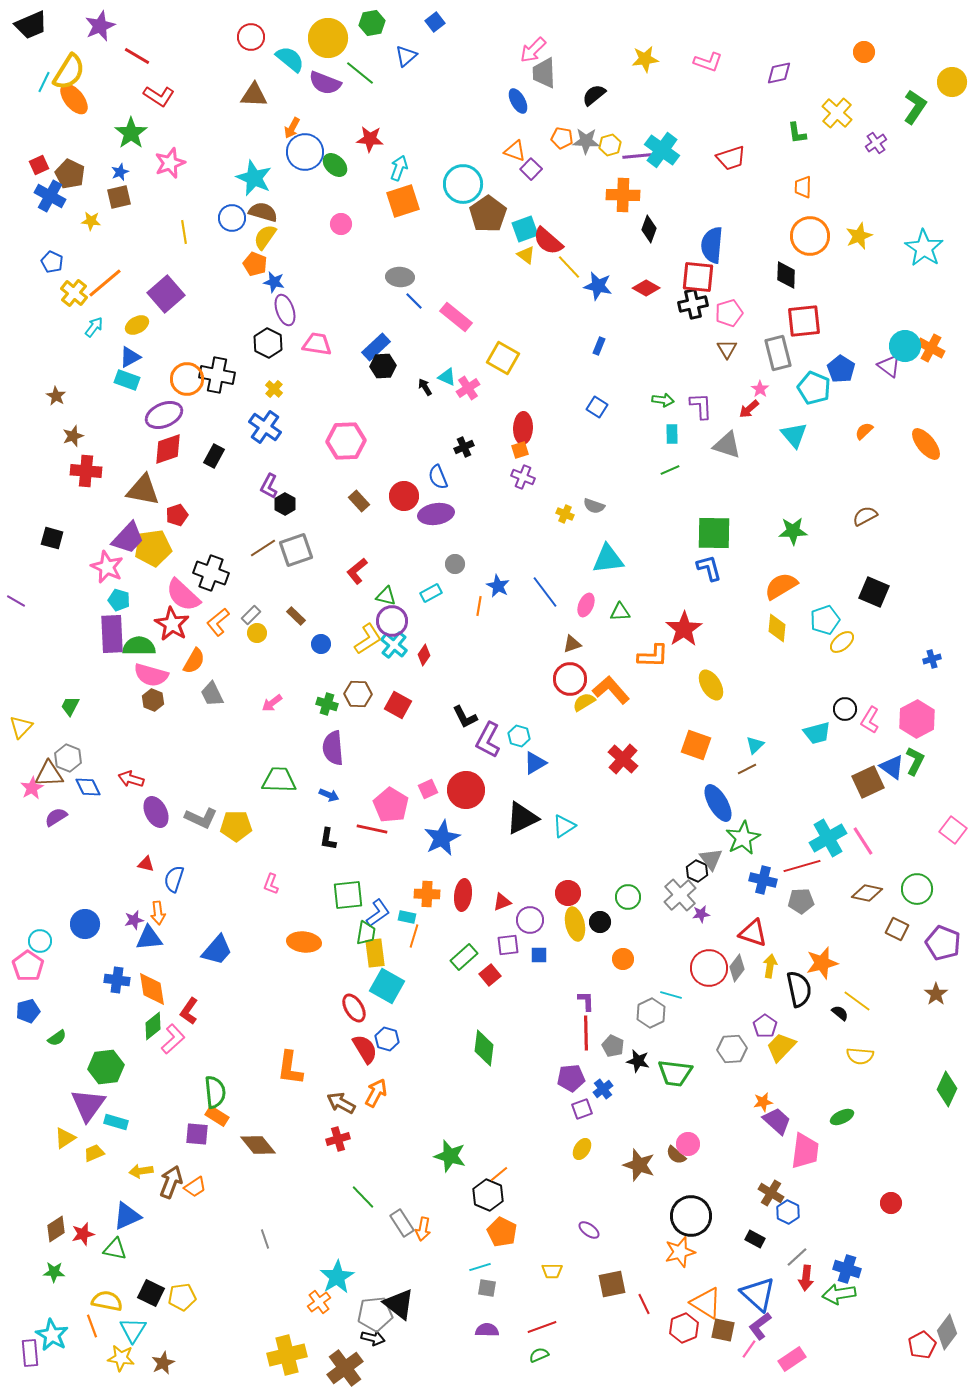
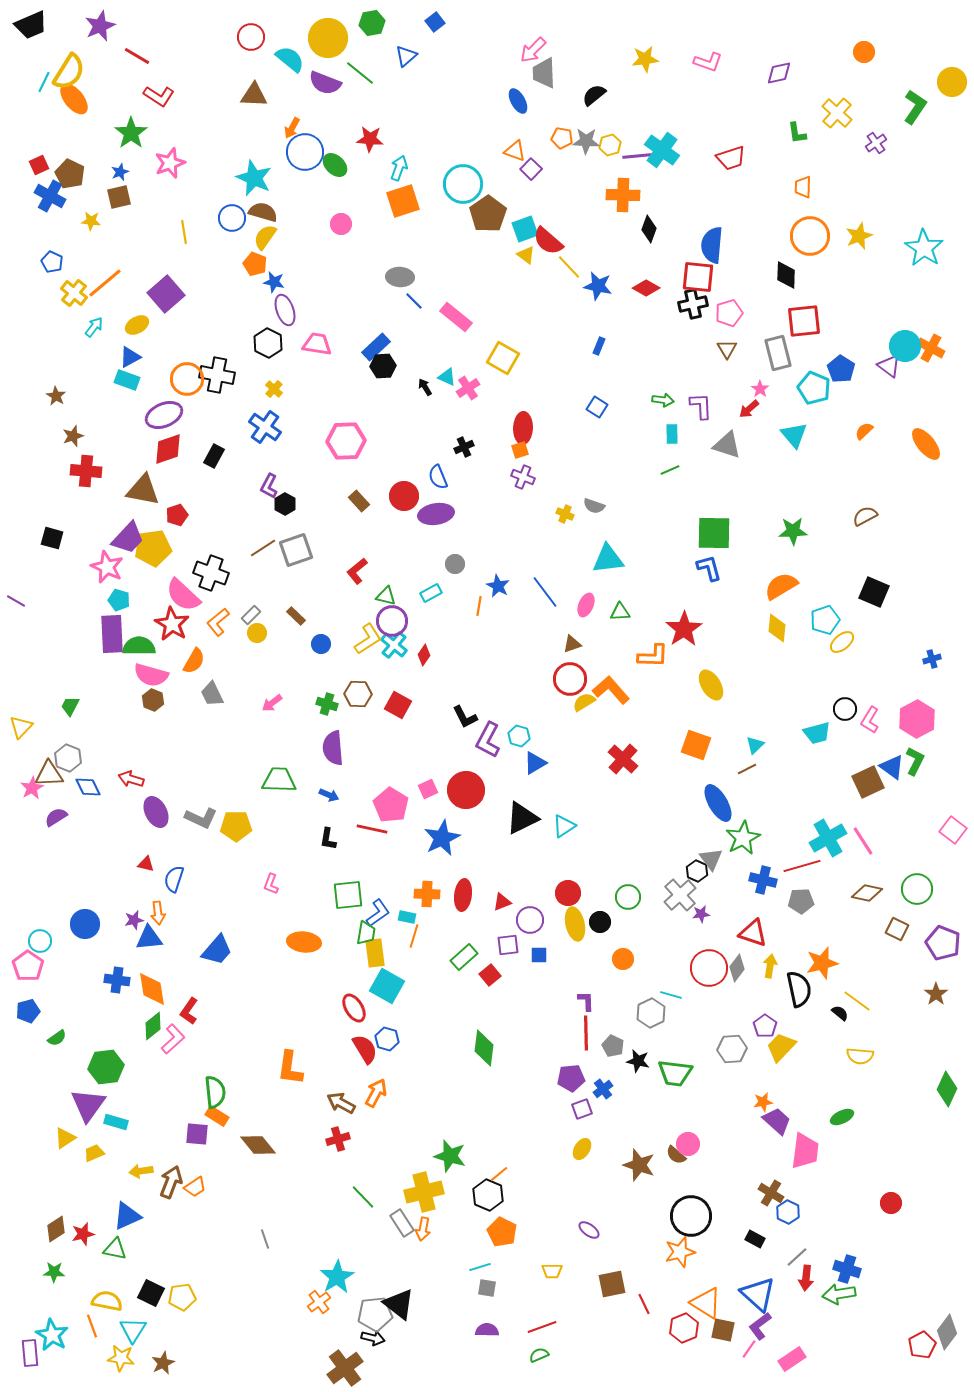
yellow cross at (287, 1355): moved 137 px right, 163 px up
